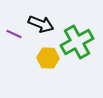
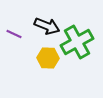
black arrow: moved 6 px right, 2 px down
